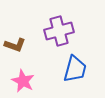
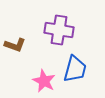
purple cross: moved 1 px up; rotated 24 degrees clockwise
pink star: moved 21 px right
